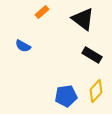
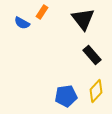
orange rectangle: rotated 16 degrees counterclockwise
black triangle: rotated 15 degrees clockwise
blue semicircle: moved 1 px left, 23 px up
black rectangle: rotated 18 degrees clockwise
